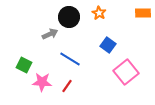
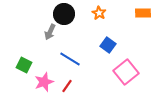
black circle: moved 5 px left, 3 px up
gray arrow: moved 2 px up; rotated 140 degrees clockwise
pink star: moved 2 px right; rotated 24 degrees counterclockwise
